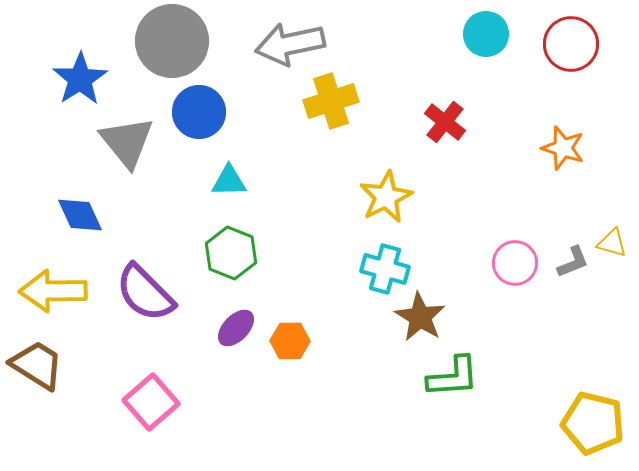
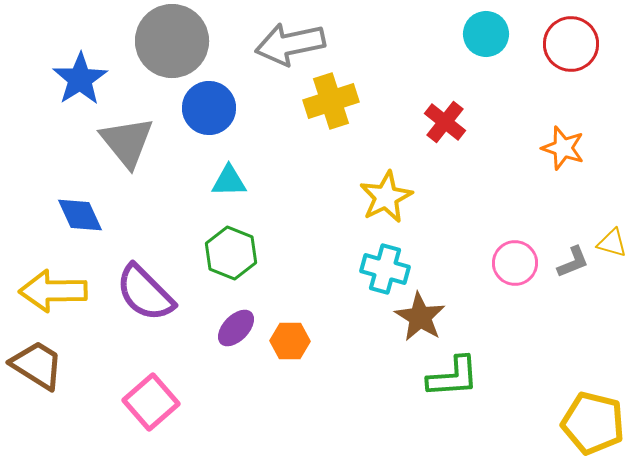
blue circle: moved 10 px right, 4 px up
